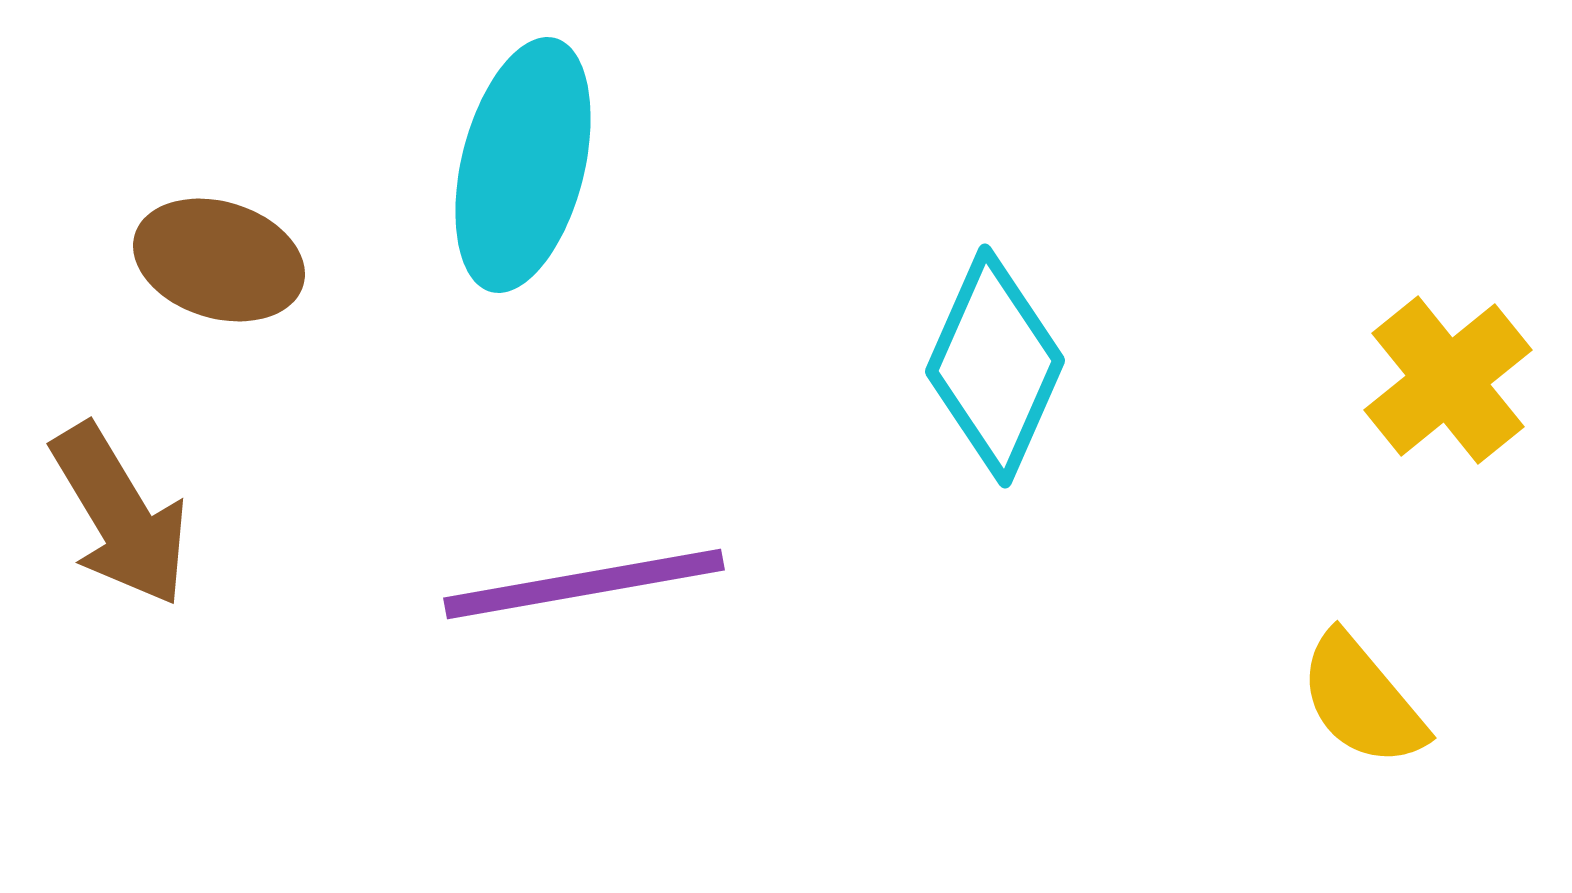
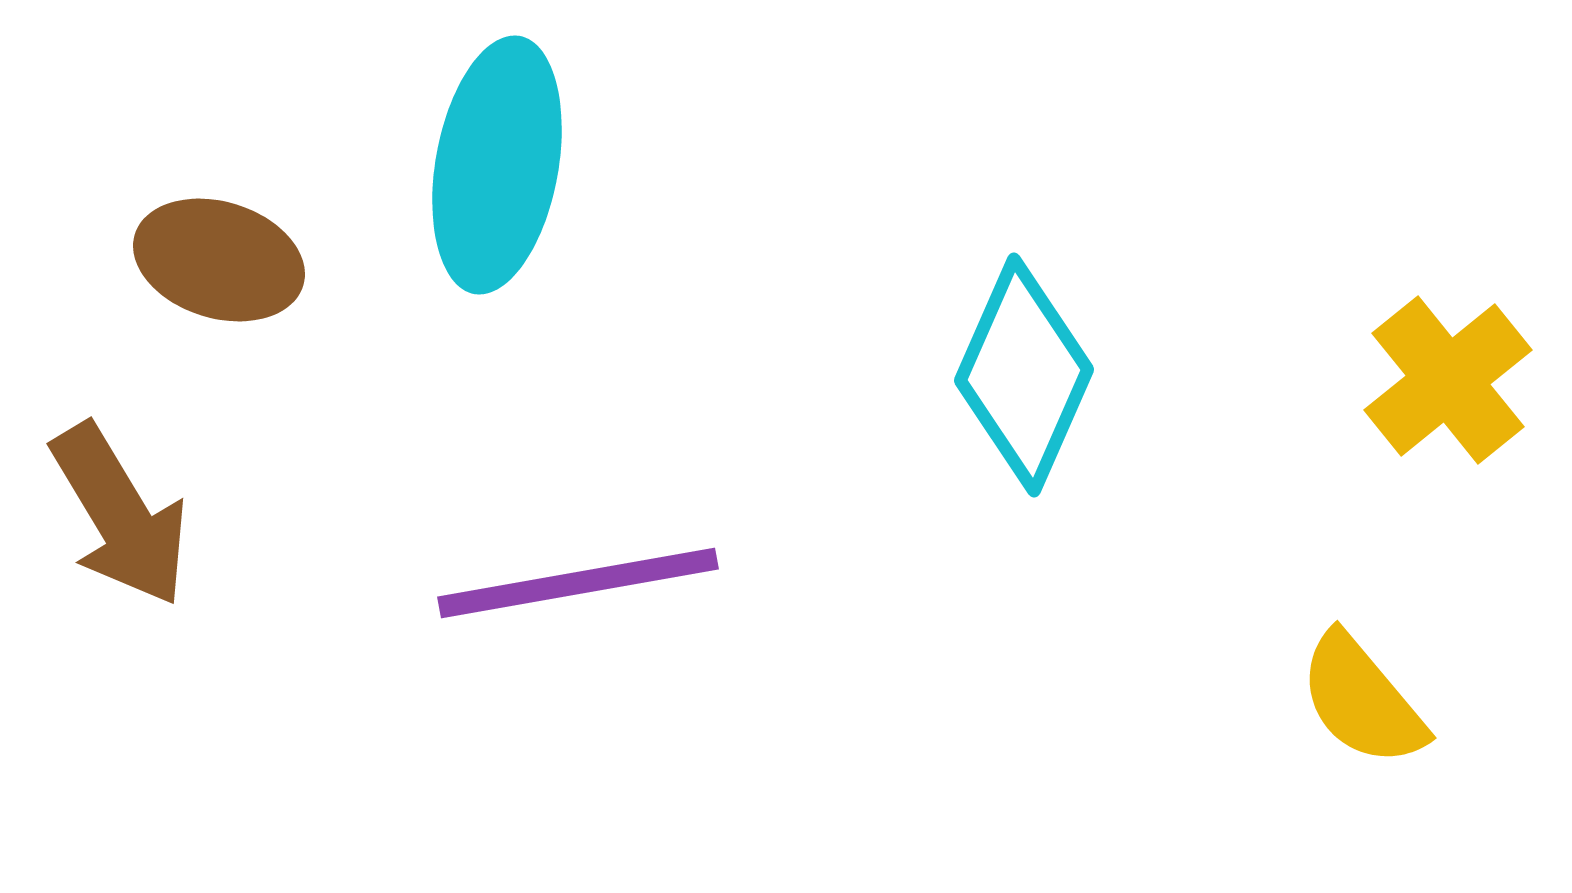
cyan ellipse: moved 26 px left; rotated 4 degrees counterclockwise
cyan diamond: moved 29 px right, 9 px down
purple line: moved 6 px left, 1 px up
